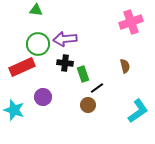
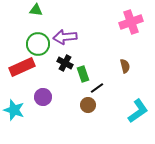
purple arrow: moved 2 px up
black cross: rotated 21 degrees clockwise
